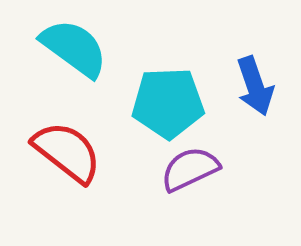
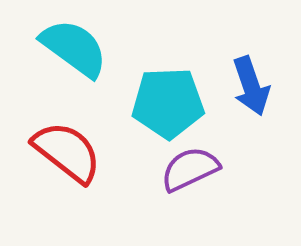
blue arrow: moved 4 px left
